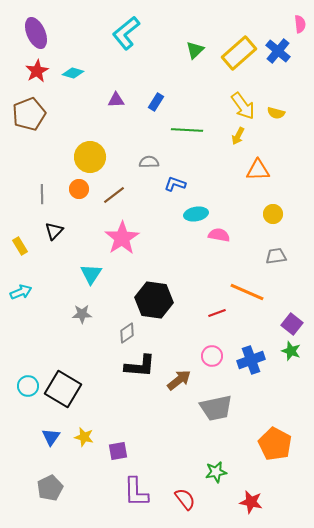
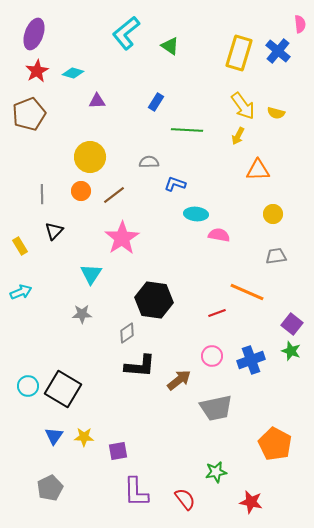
purple ellipse at (36, 33): moved 2 px left, 1 px down; rotated 44 degrees clockwise
green triangle at (195, 50): moved 25 px left, 4 px up; rotated 42 degrees counterclockwise
yellow rectangle at (239, 53): rotated 32 degrees counterclockwise
purple triangle at (116, 100): moved 19 px left, 1 px down
orange circle at (79, 189): moved 2 px right, 2 px down
cyan ellipse at (196, 214): rotated 15 degrees clockwise
blue triangle at (51, 437): moved 3 px right, 1 px up
yellow star at (84, 437): rotated 12 degrees counterclockwise
